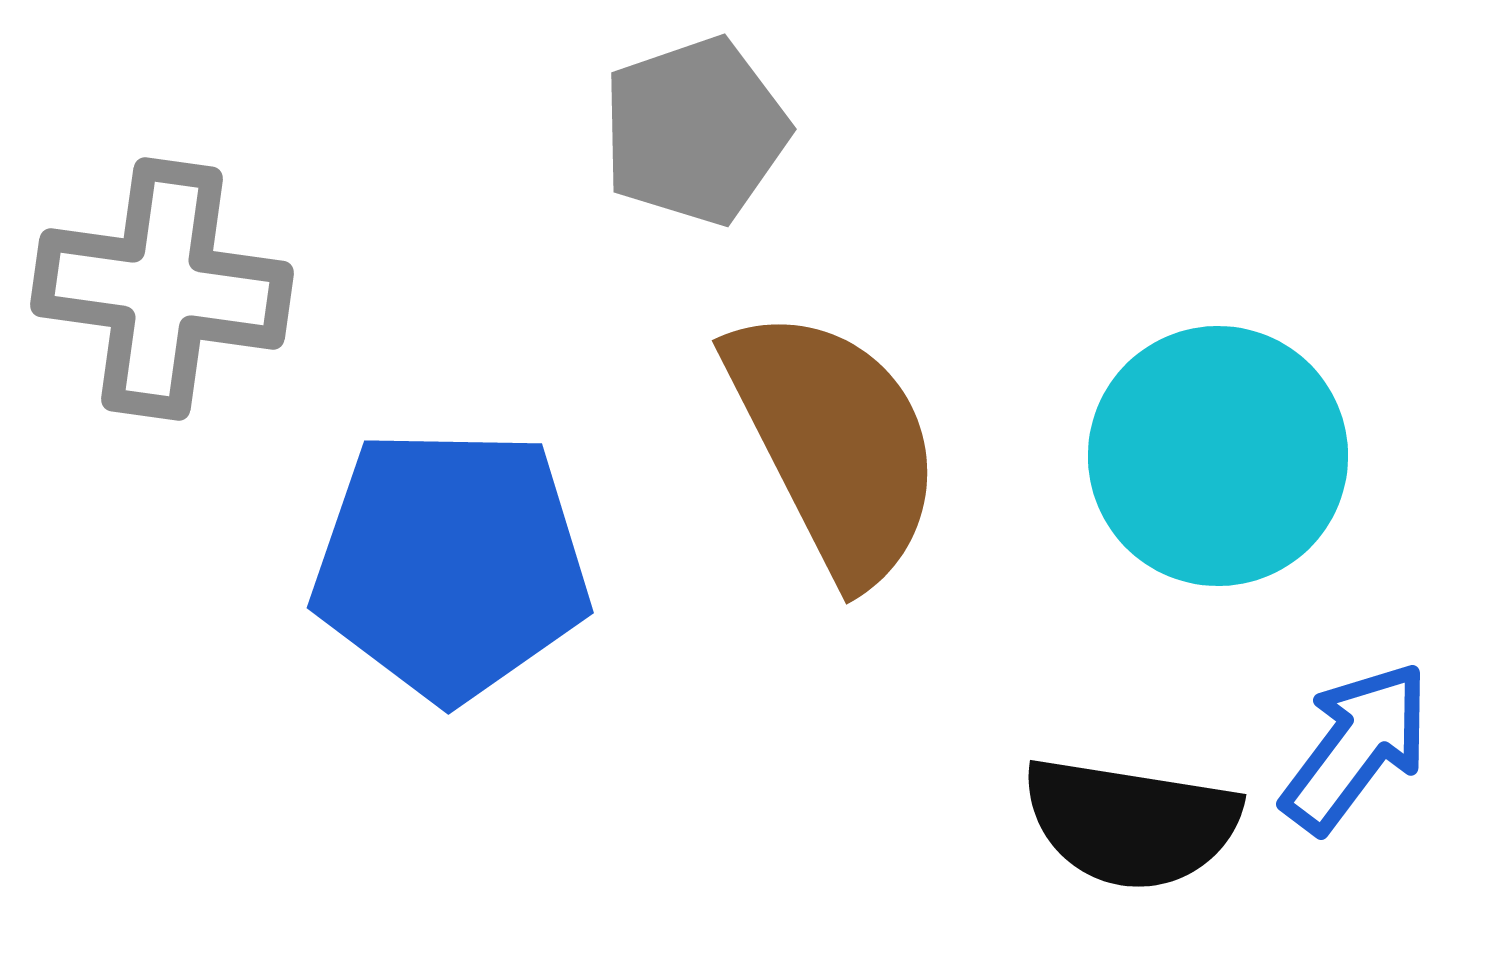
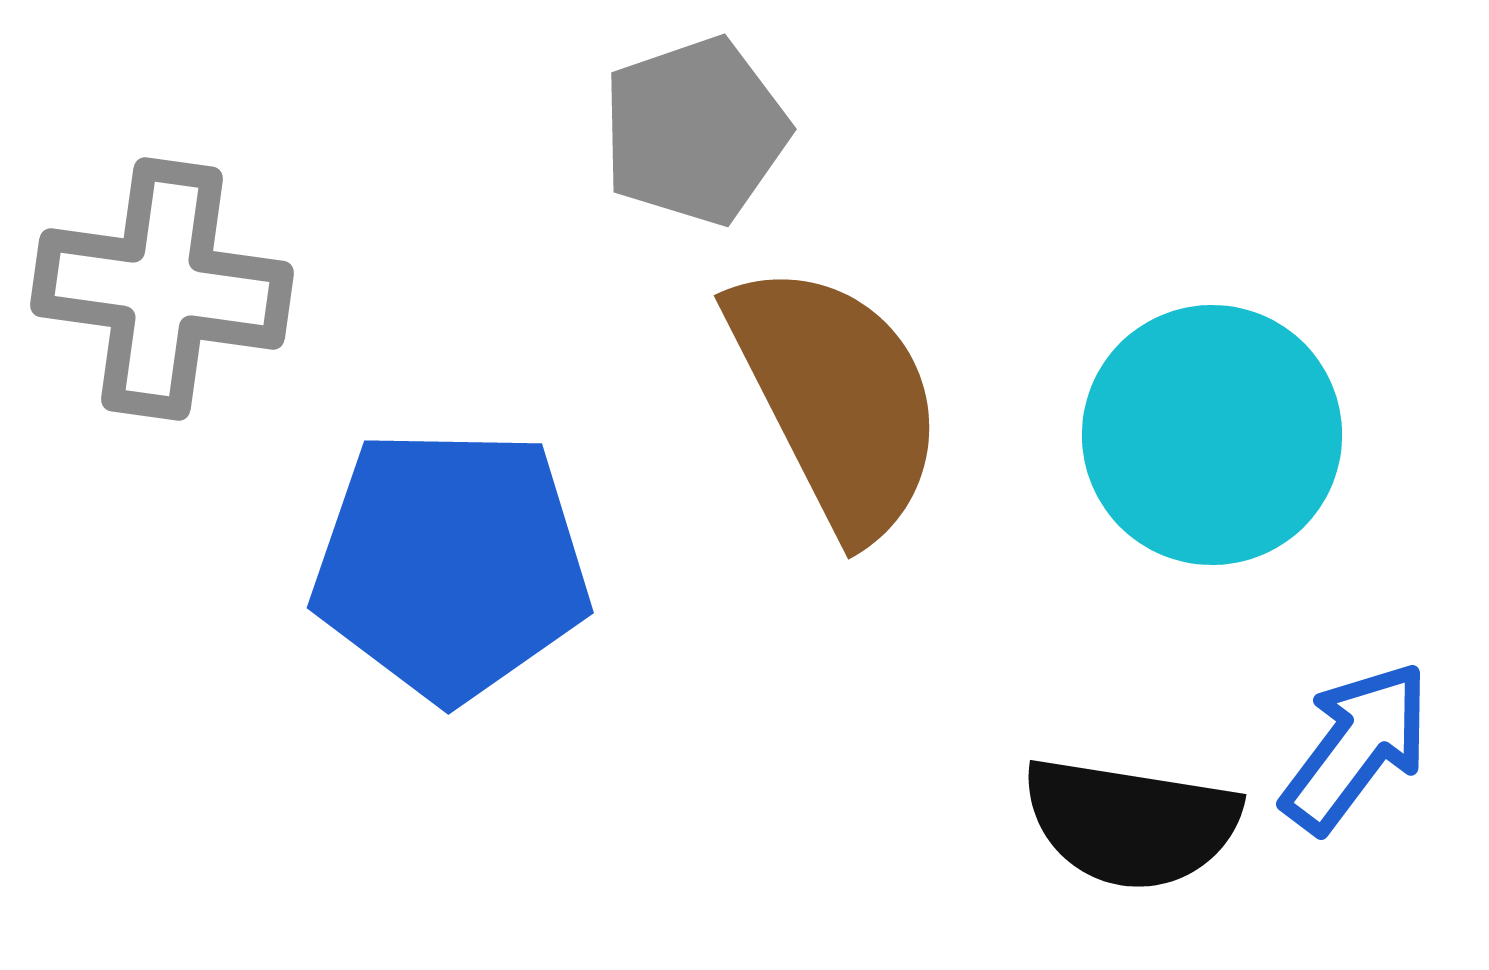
brown semicircle: moved 2 px right, 45 px up
cyan circle: moved 6 px left, 21 px up
